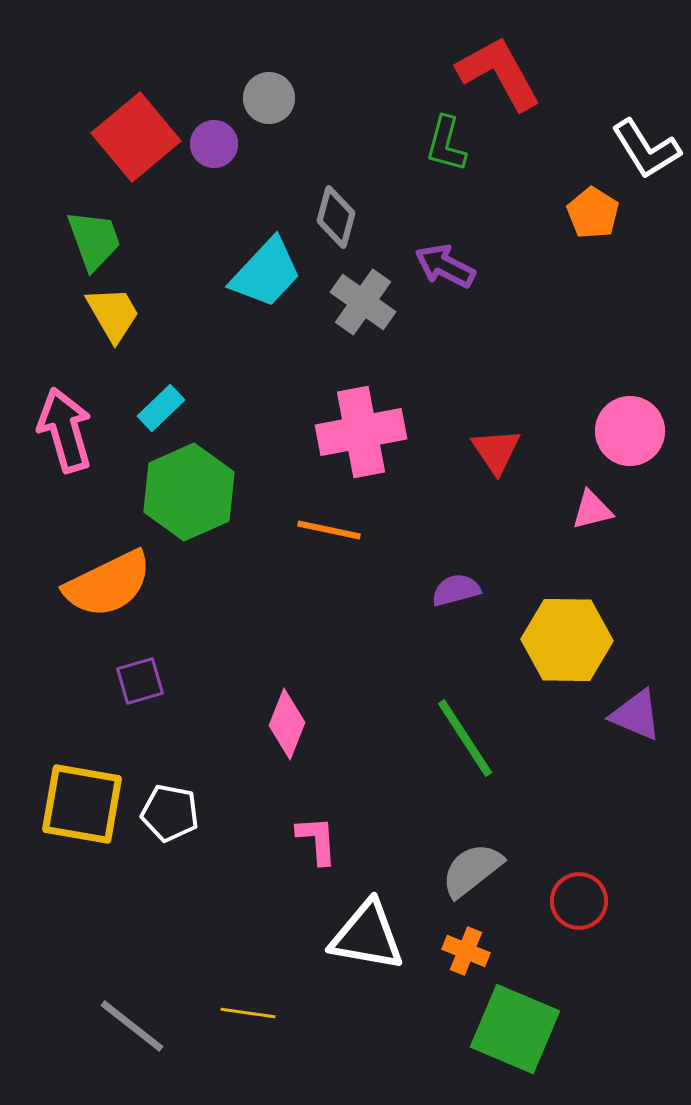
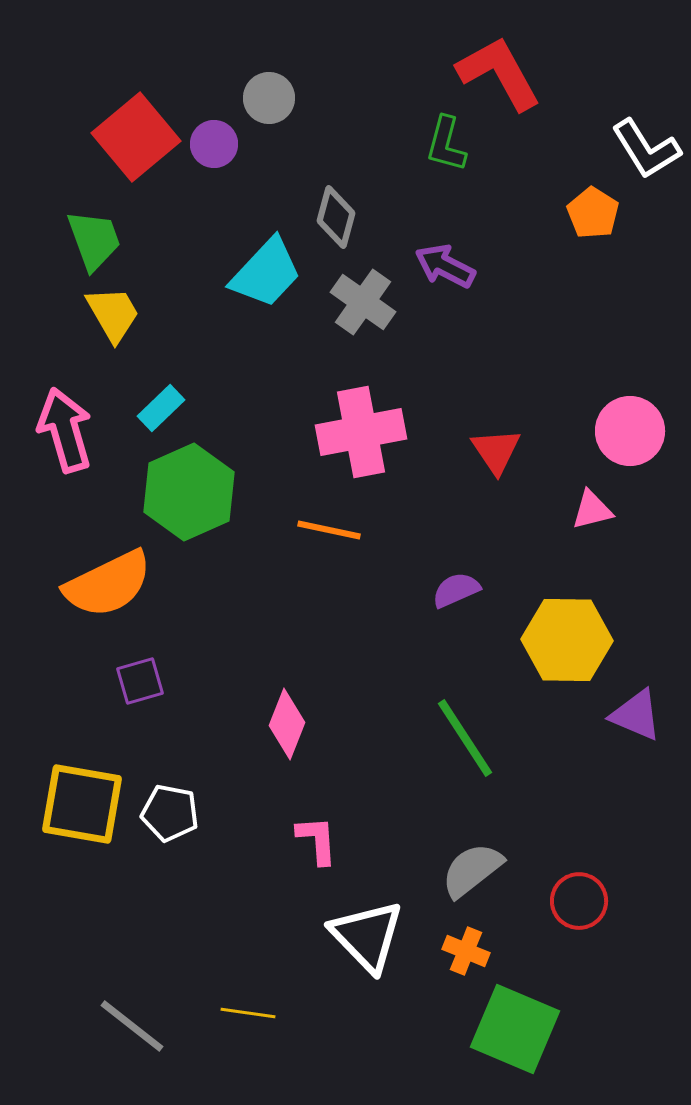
purple semicircle: rotated 9 degrees counterclockwise
white triangle: rotated 36 degrees clockwise
